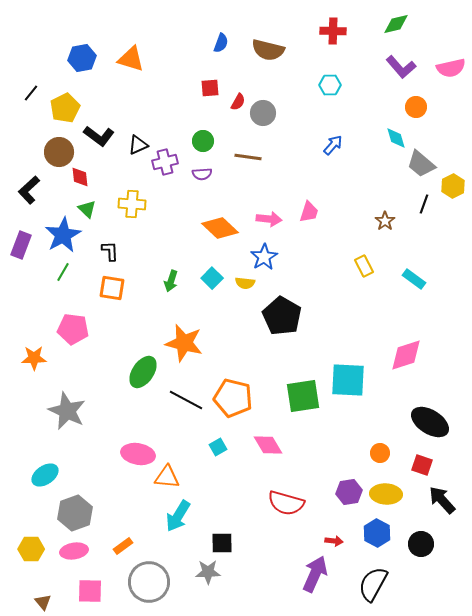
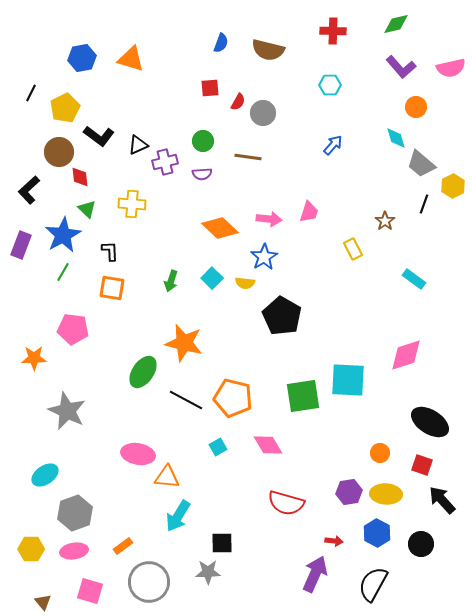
black line at (31, 93): rotated 12 degrees counterclockwise
yellow rectangle at (364, 266): moved 11 px left, 17 px up
pink square at (90, 591): rotated 16 degrees clockwise
